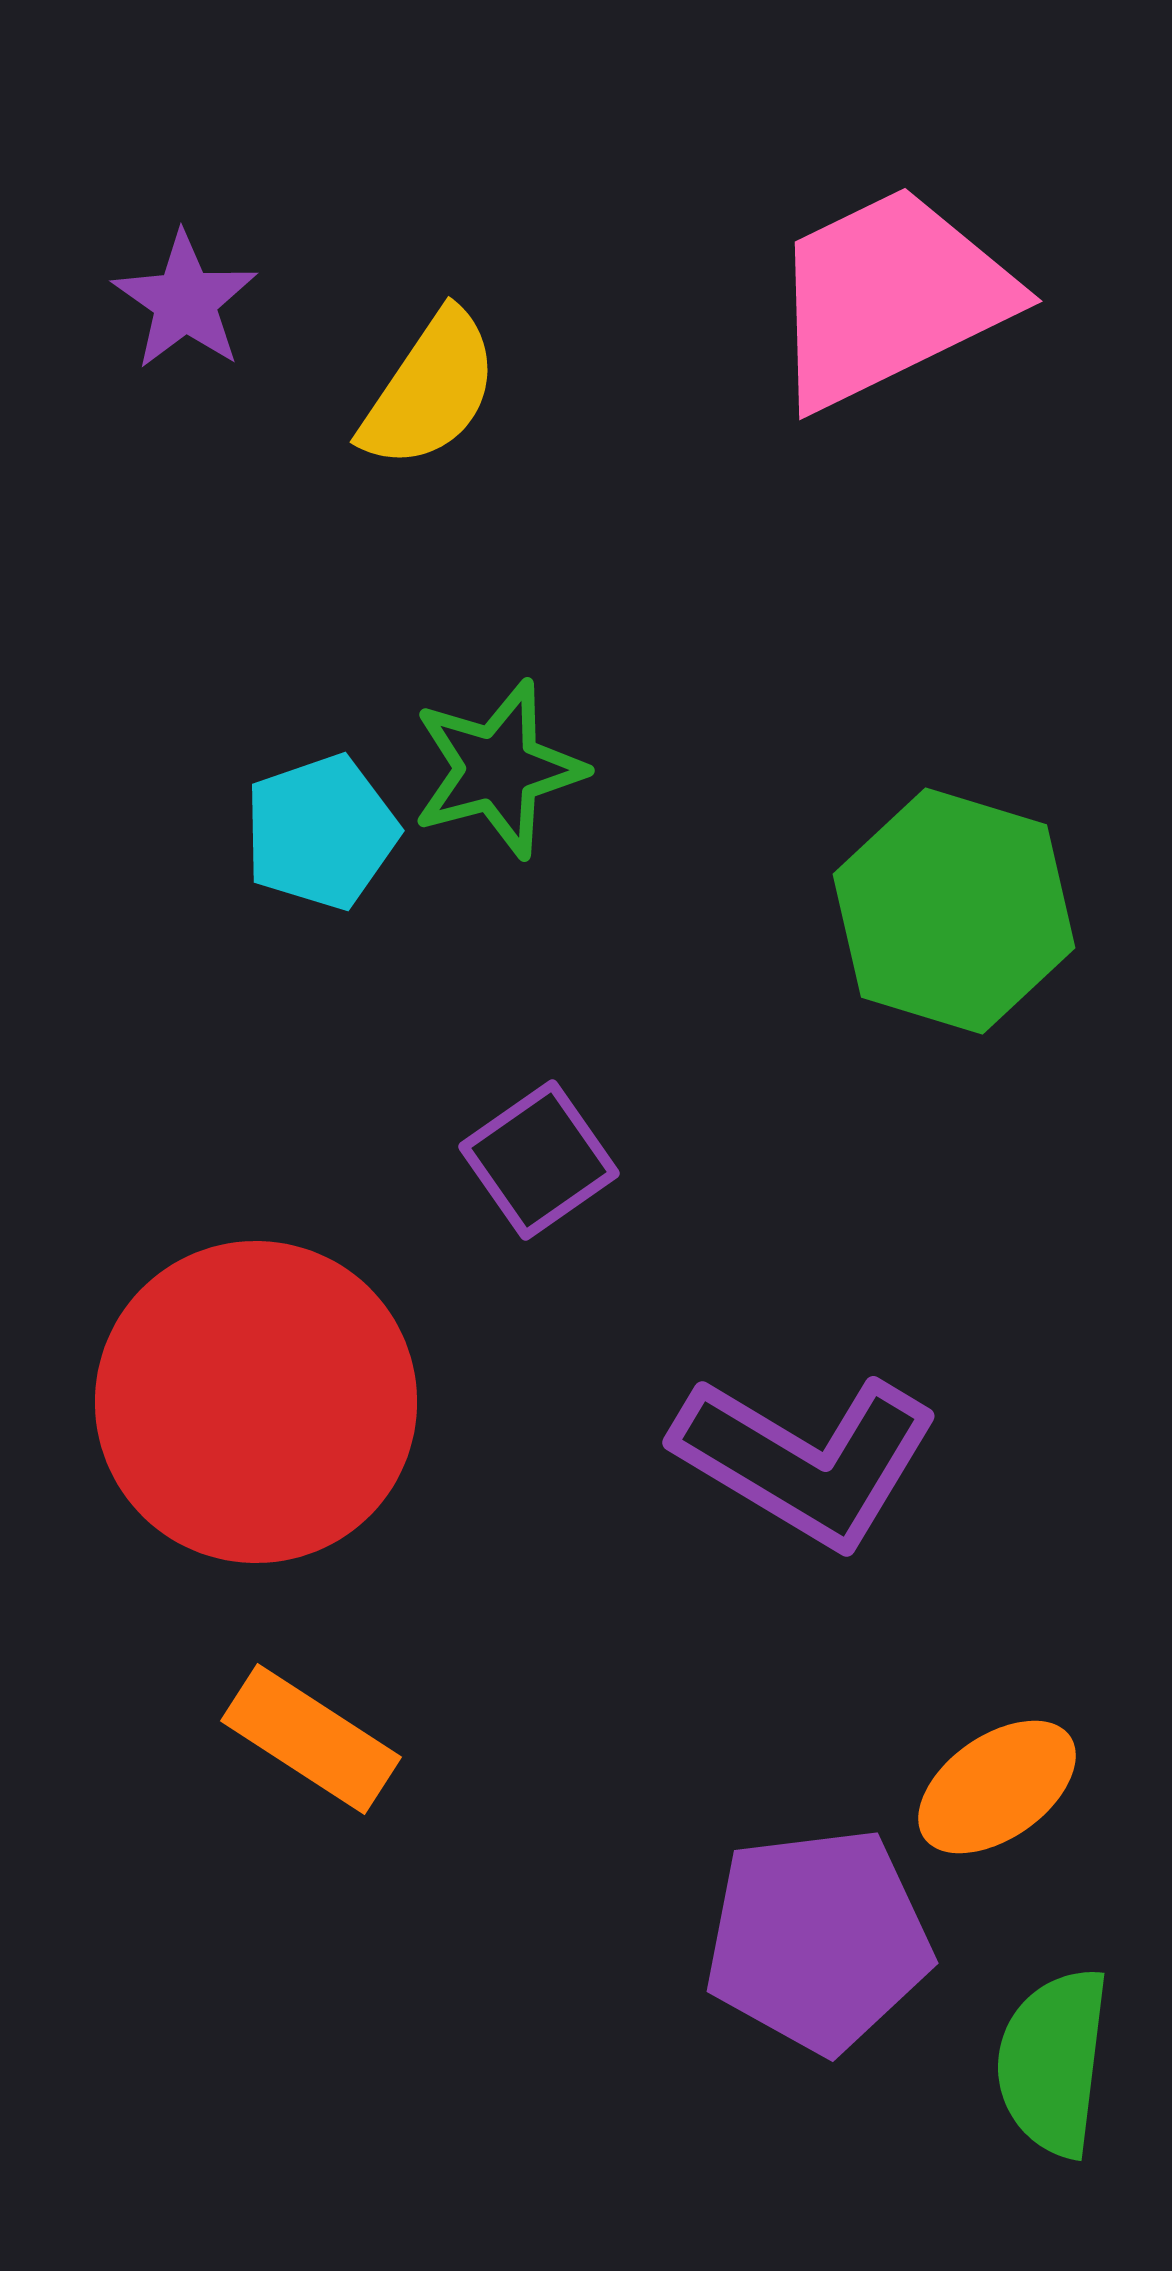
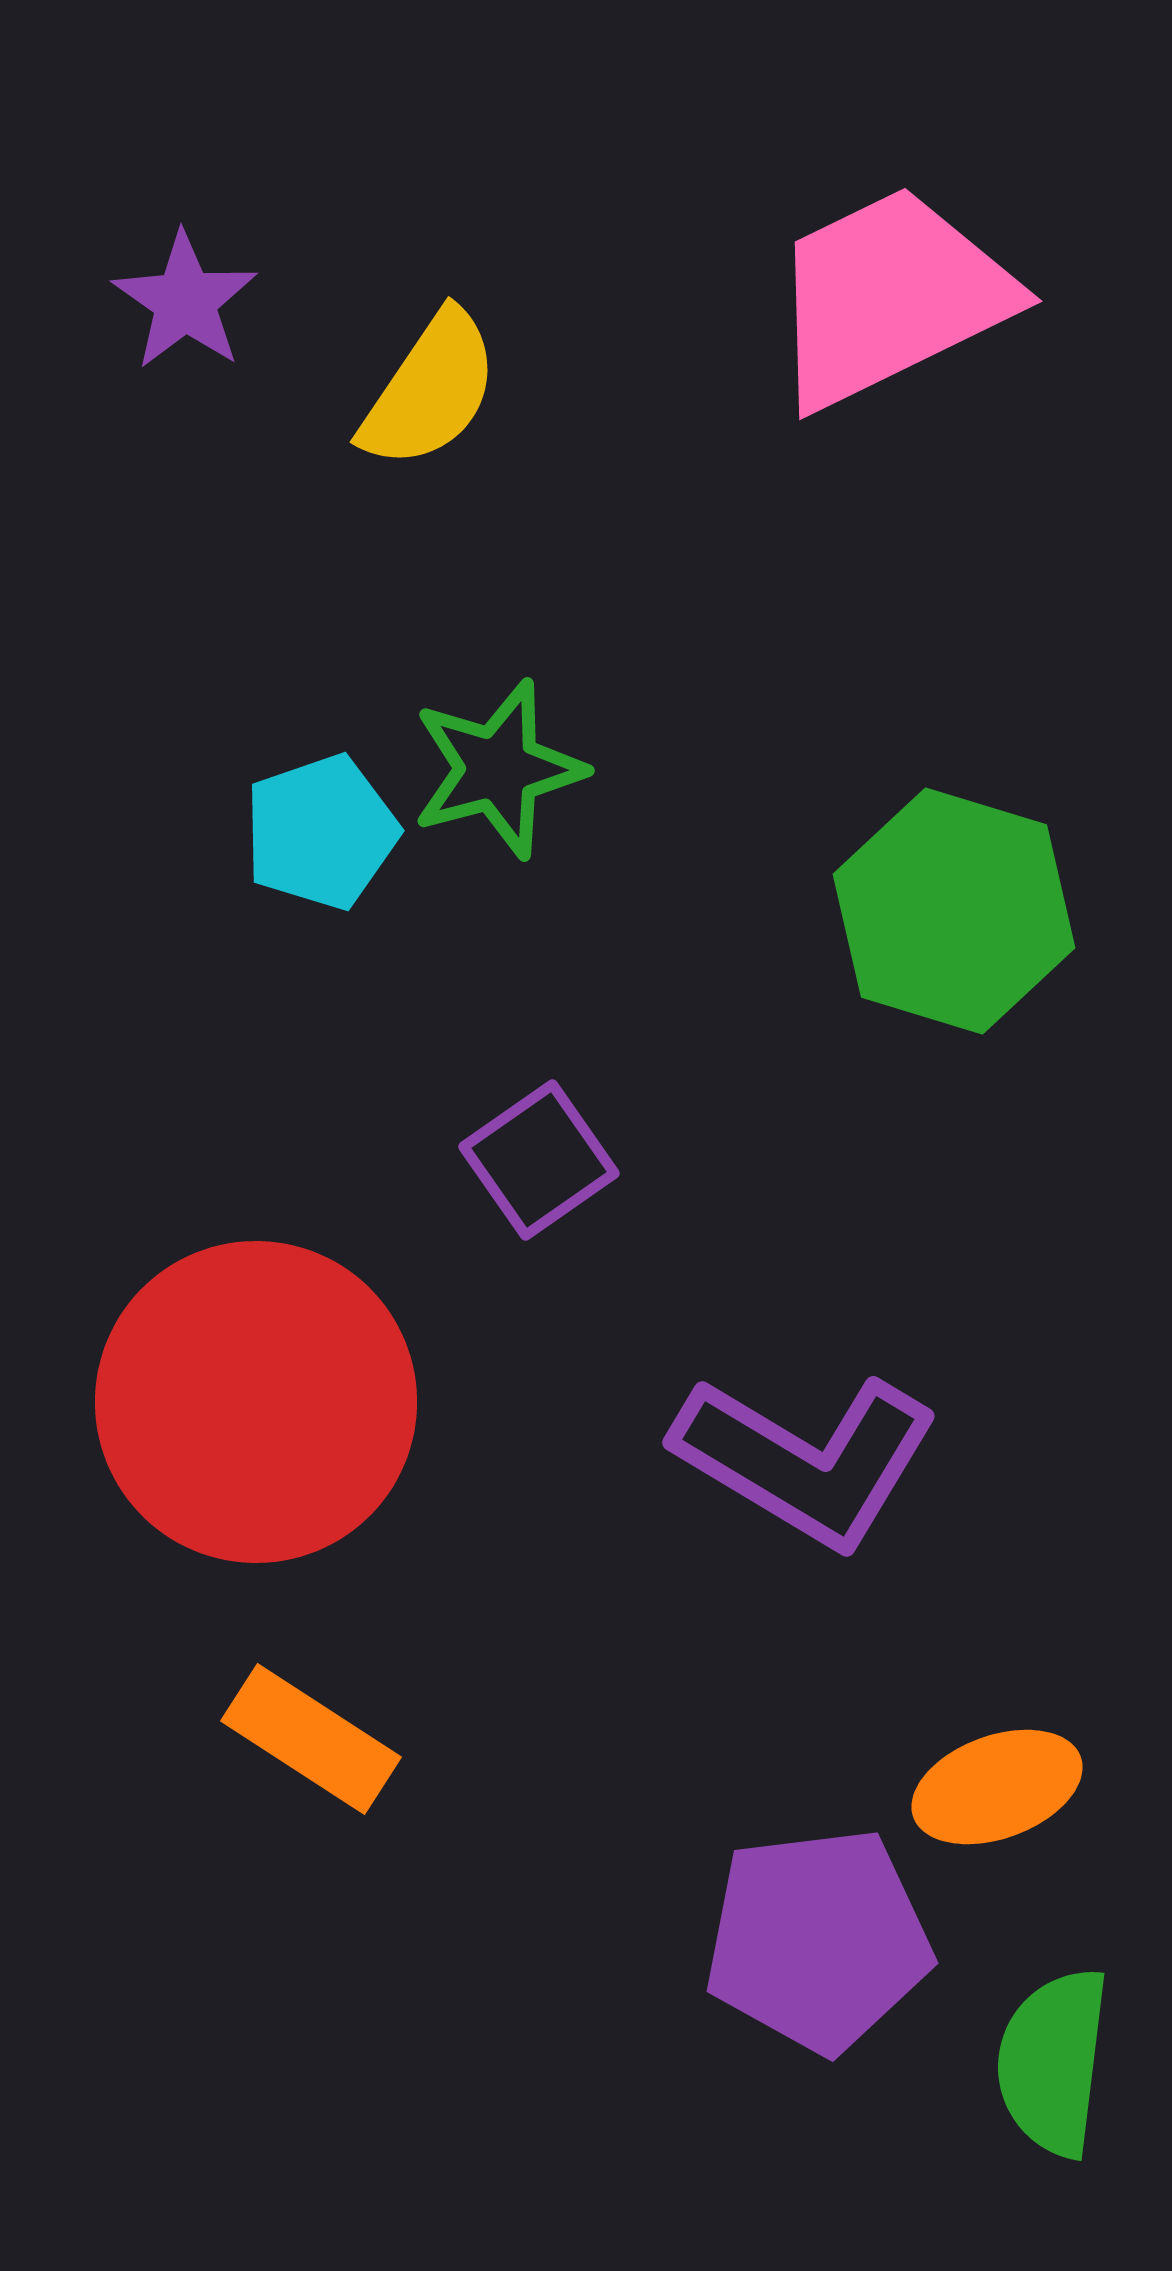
orange ellipse: rotated 15 degrees clockwise
